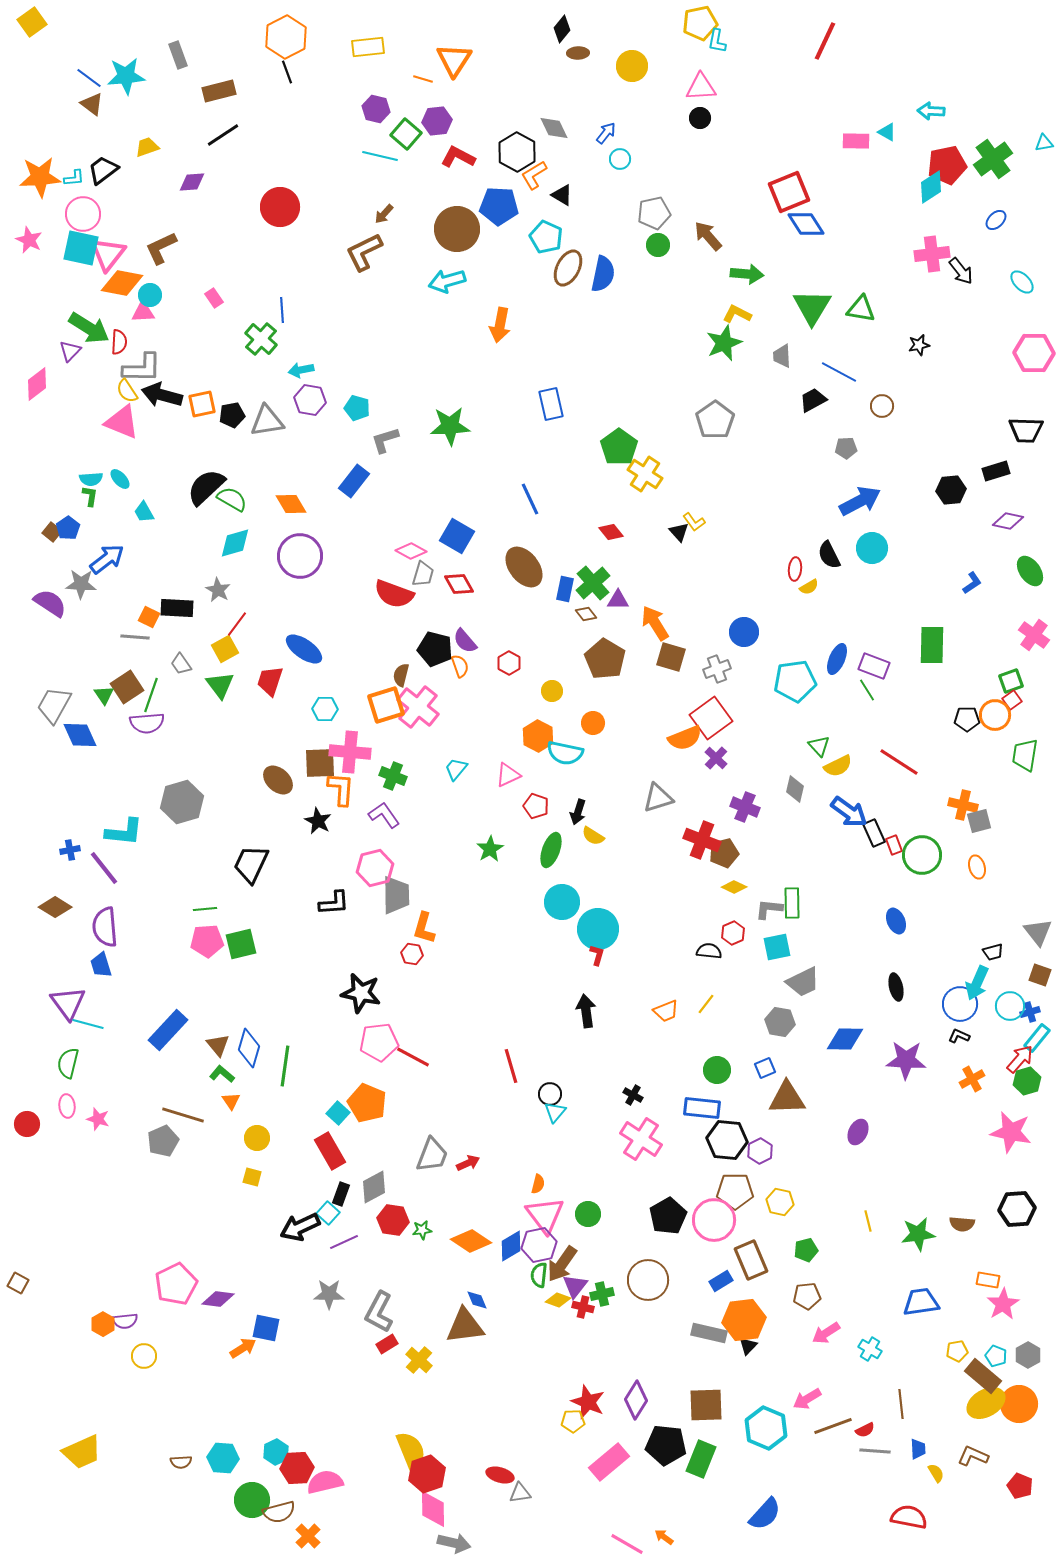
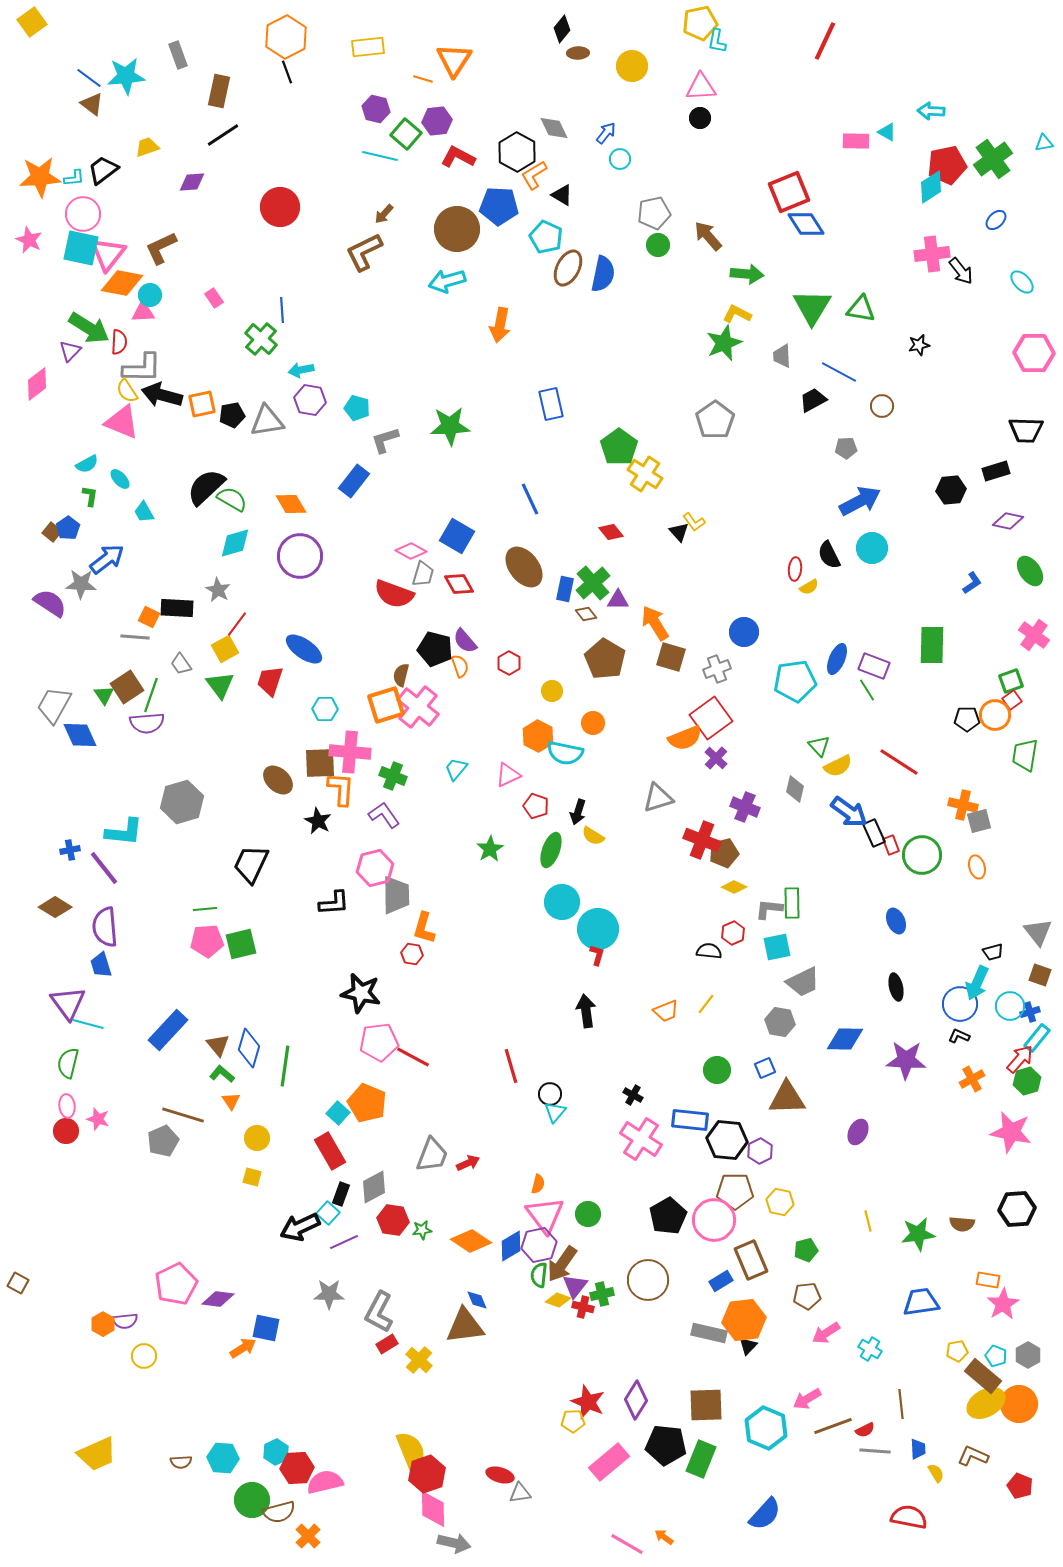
brown rectangle at (219, 91): rotated 64 degrees counterclockwise
cyan semicircle at (91, 479): moved 4 px left, 15 px up; rotated 25 degrees counterclockwise
red rectangle at (894, 845): moved 3 px left
blue rectangle at (702, 1108): moved 12 px left, 12 px down
red circle at (27, 1124): moved 39 px right, 7 px down
yellow trapezoid at (82, 1452): moved 15 px right, 2 px down
